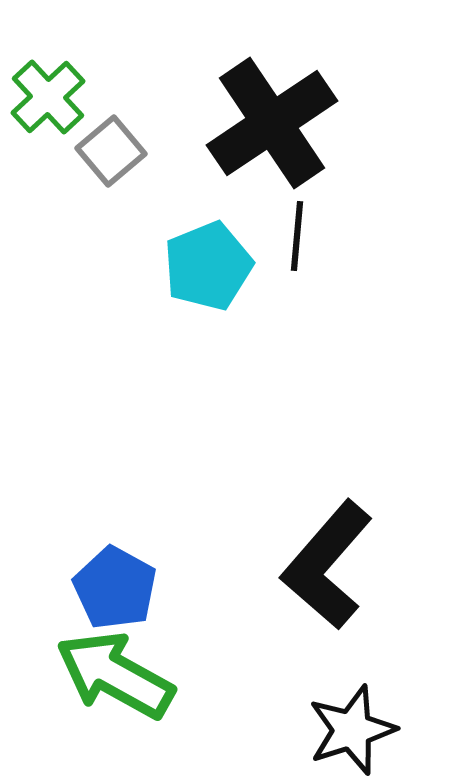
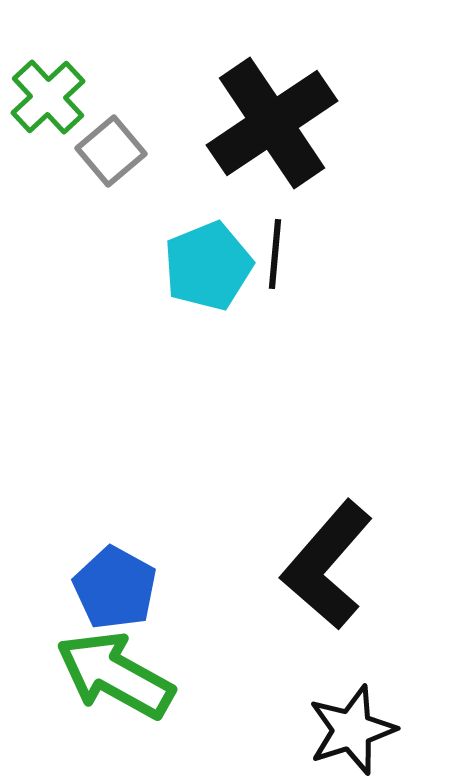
black line: moved 22 px left, 18 px down
